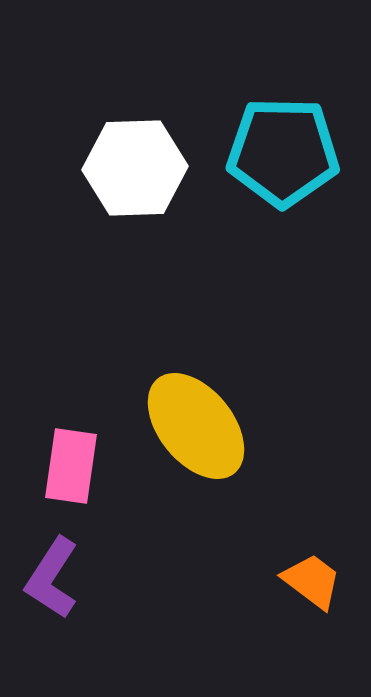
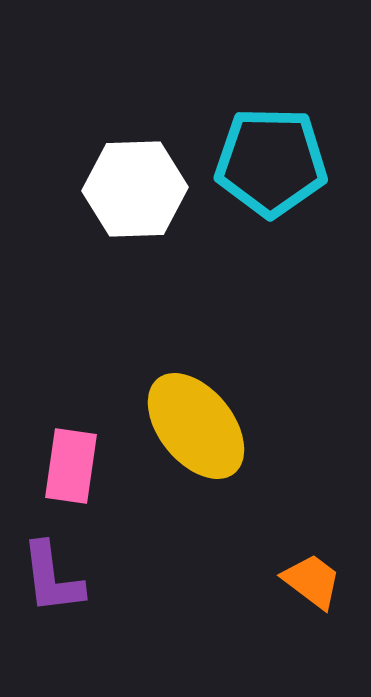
cyan pentagon: moved 12 px left, 10 px down
white hexagon: moved 21 px down
purple L-shape: rotated 40 degrees counterclockwise
